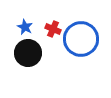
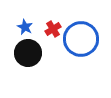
red cross: rotated 35 degrees clockwise
